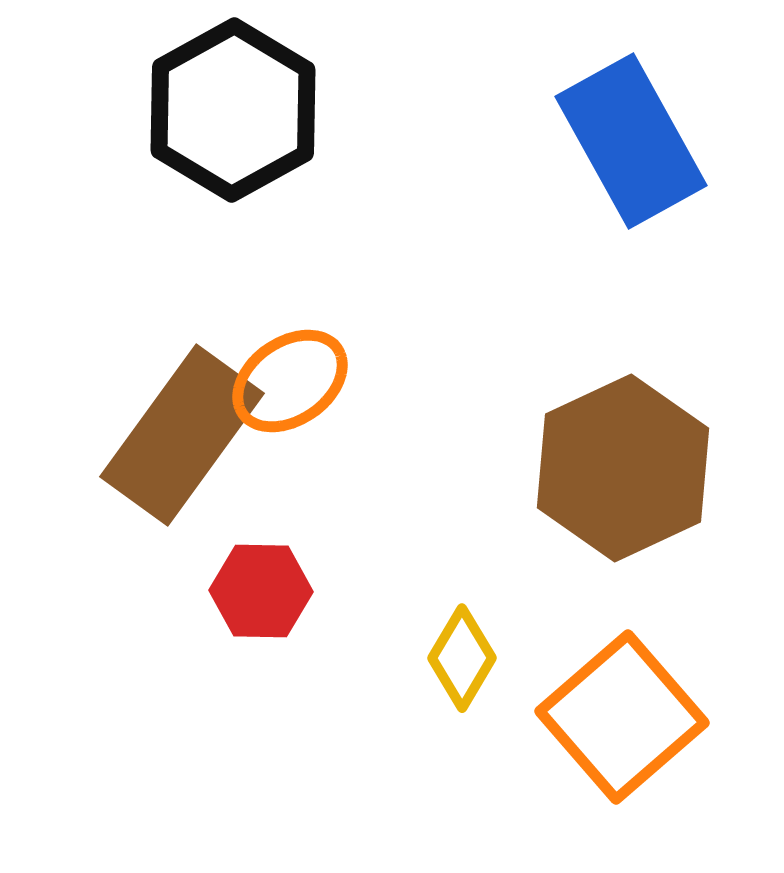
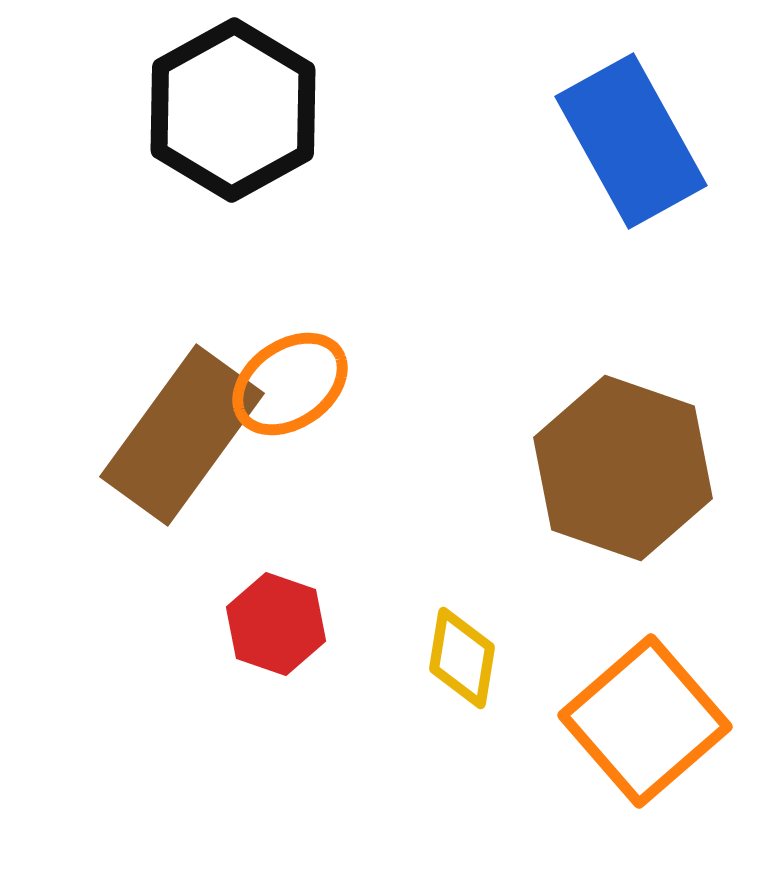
orange ellipse: moved 3 px down
brown hexagon: rotated 16 degrees counterclockwise
red hexagon: moved 15 px right, 33 px down; rotated 18 degrees clockwise
yellow diamond: rotated 22 degrees counterclockwise
orange square: moved 23 px right, 4 px down
